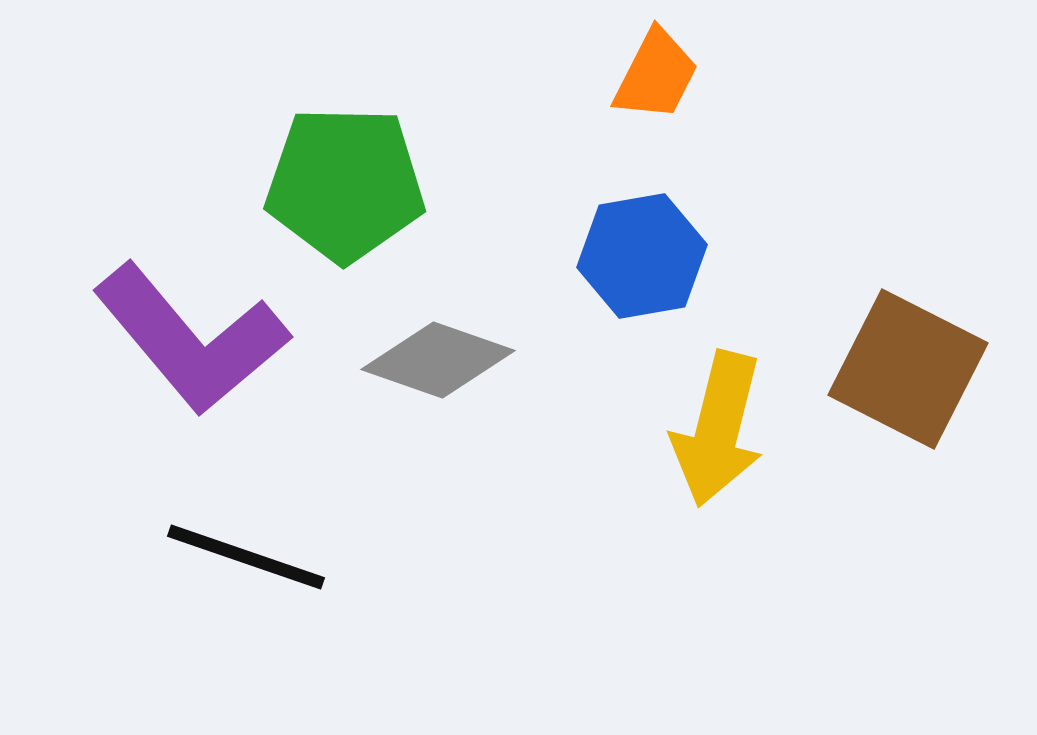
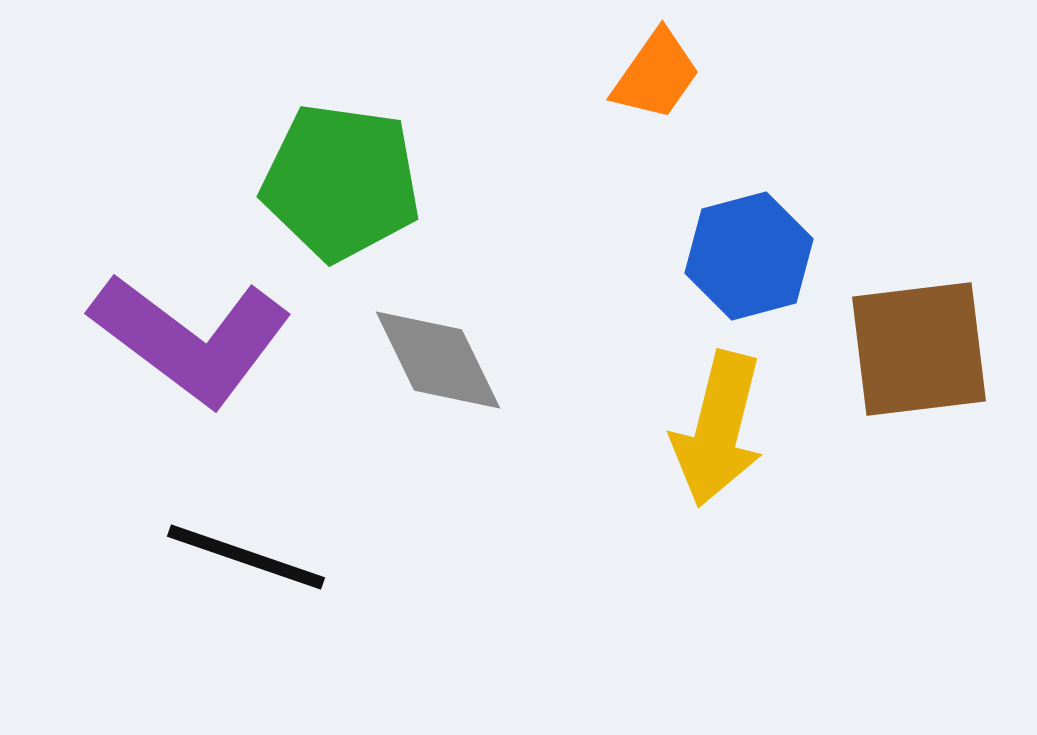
orange trapezoid: rotated 8 degrees clockwise
green pentagon: moved 4 px left, 2 px up; rotated 7 degrees clockwise
blue hexagon: moved 107 px right; rotated 5 degrees counterclockwise
purple L-shape: rotated 13 degrees counterclockwise
gray diamond: rotated 45 degrees clockwise
brown square: moved 11 px right, 20 px up; rotated 34 degrees counterclockwise
